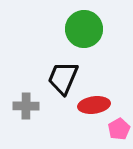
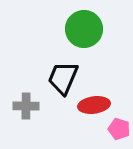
pink pentagon: rotated 25 degrees counterclockwise
